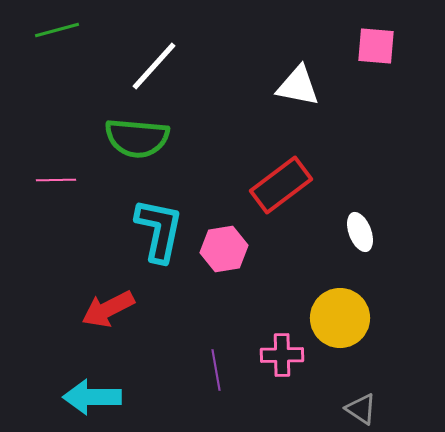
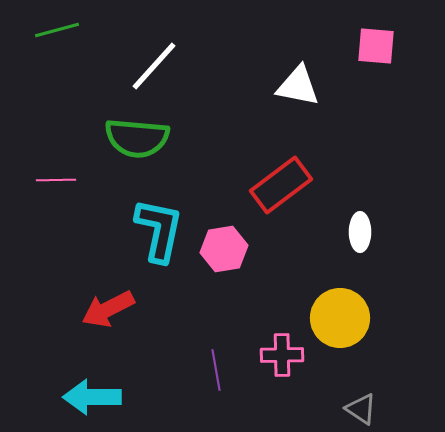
white ellipse: rotated 21 degrees clockwise
